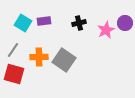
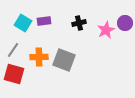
gray square: rotated 15 degrees counterclockwise
